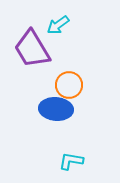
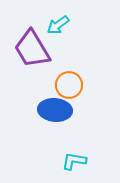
blue ellipse: moved 1 px left, 1 px down
cyan L-shape: moved 3 px right
